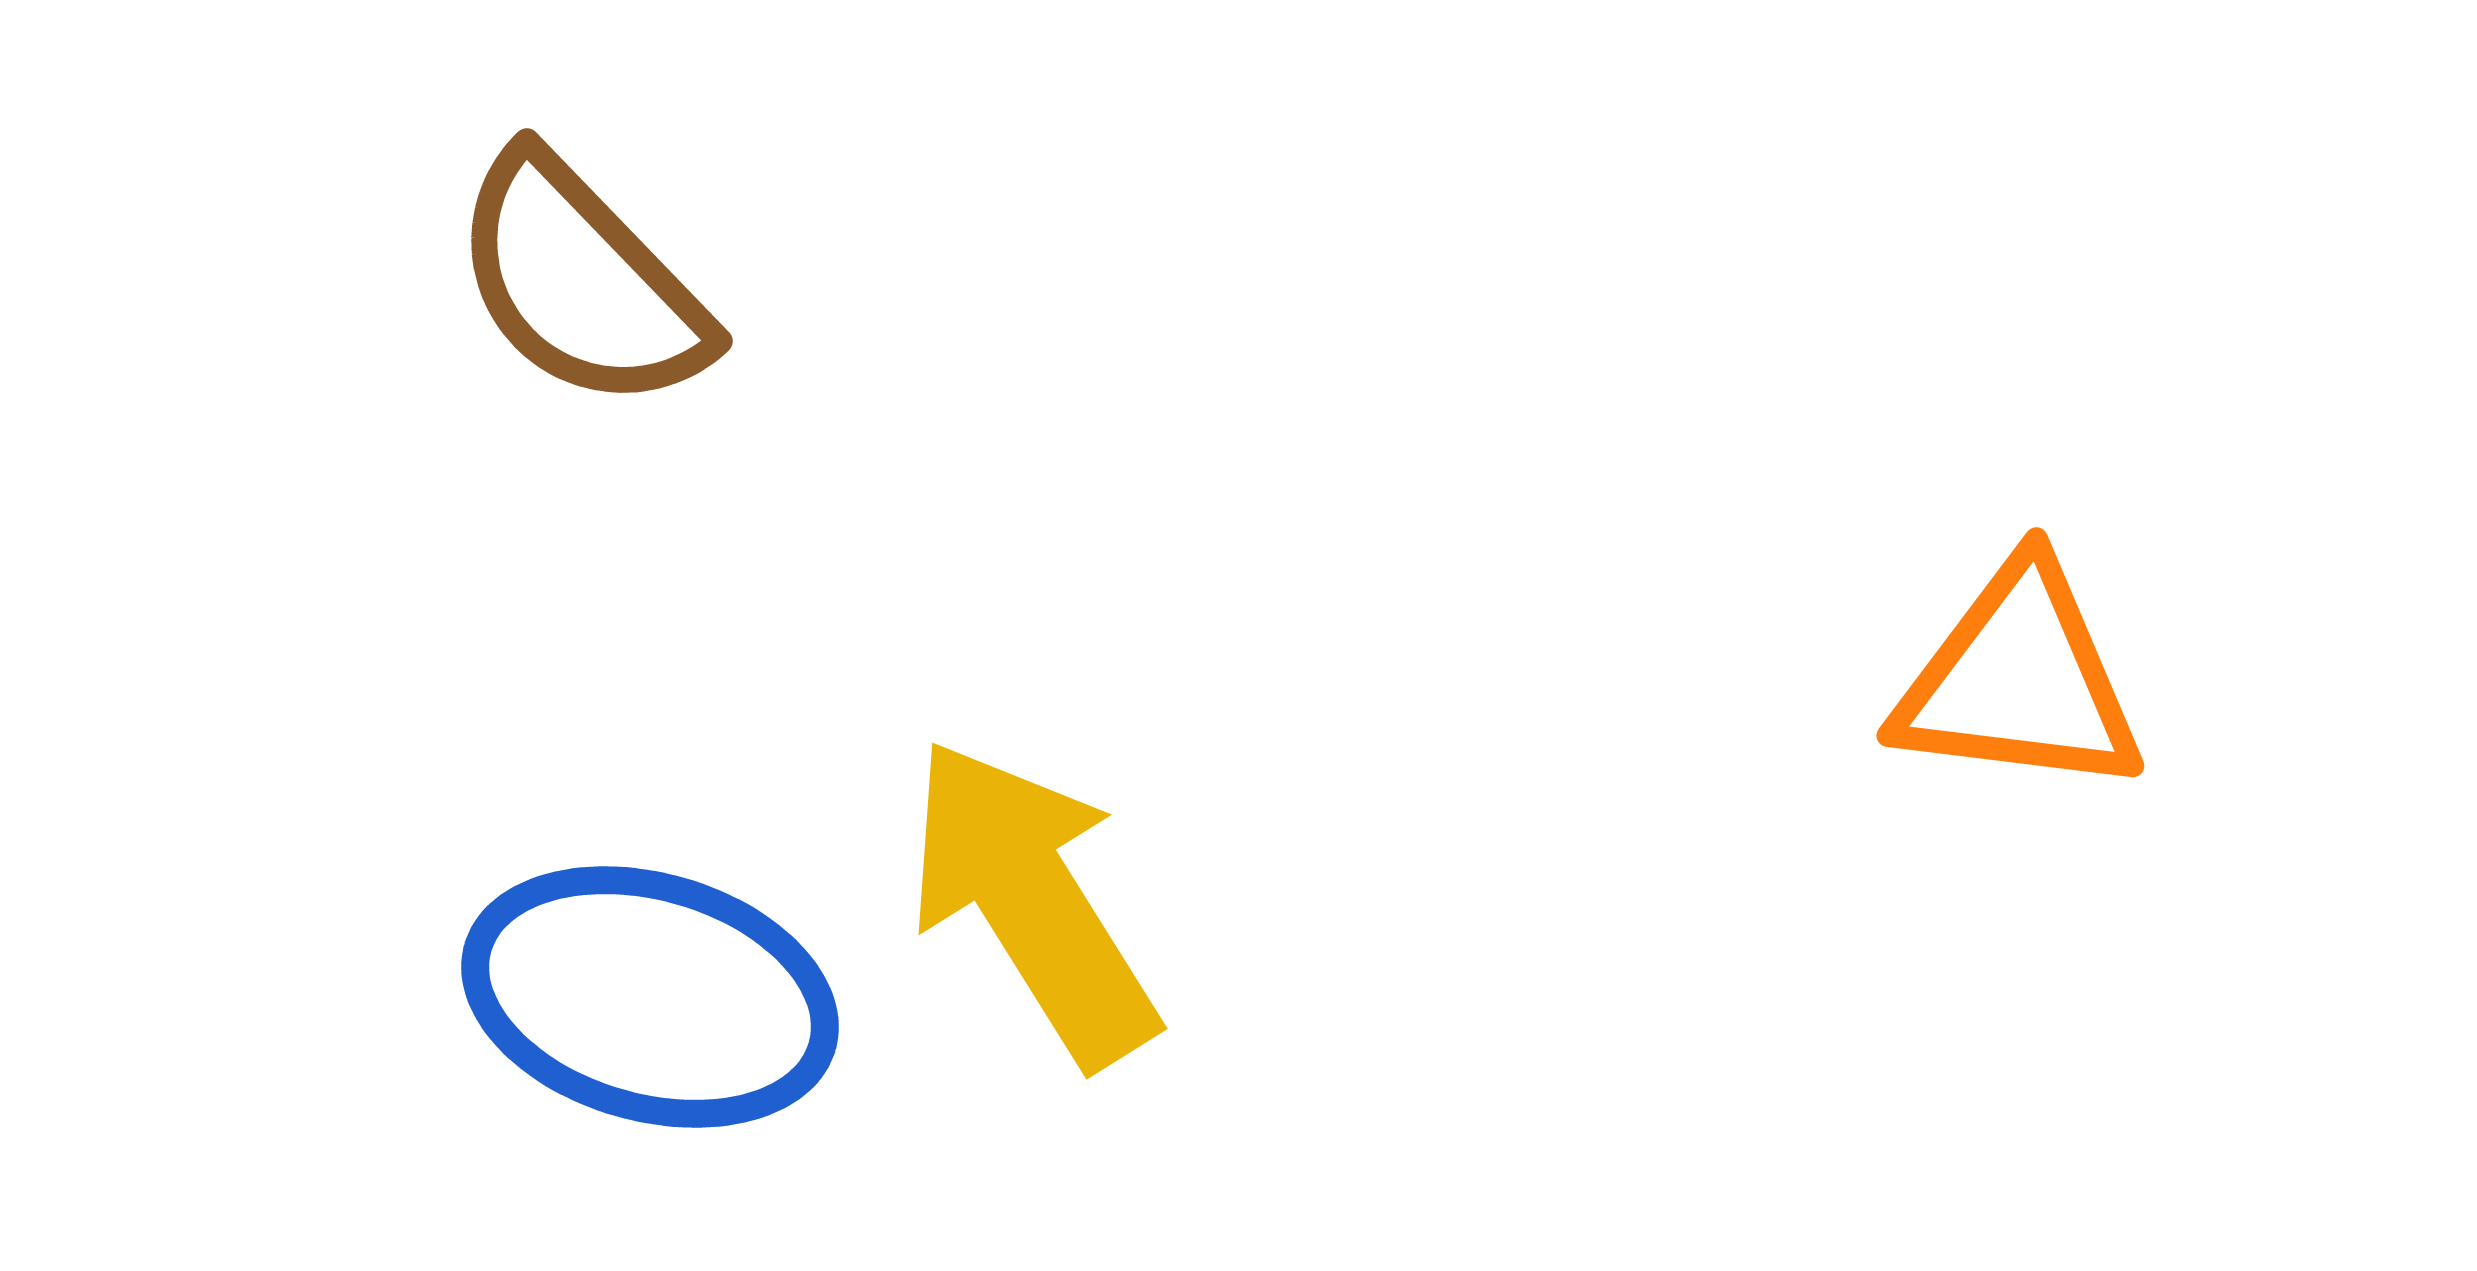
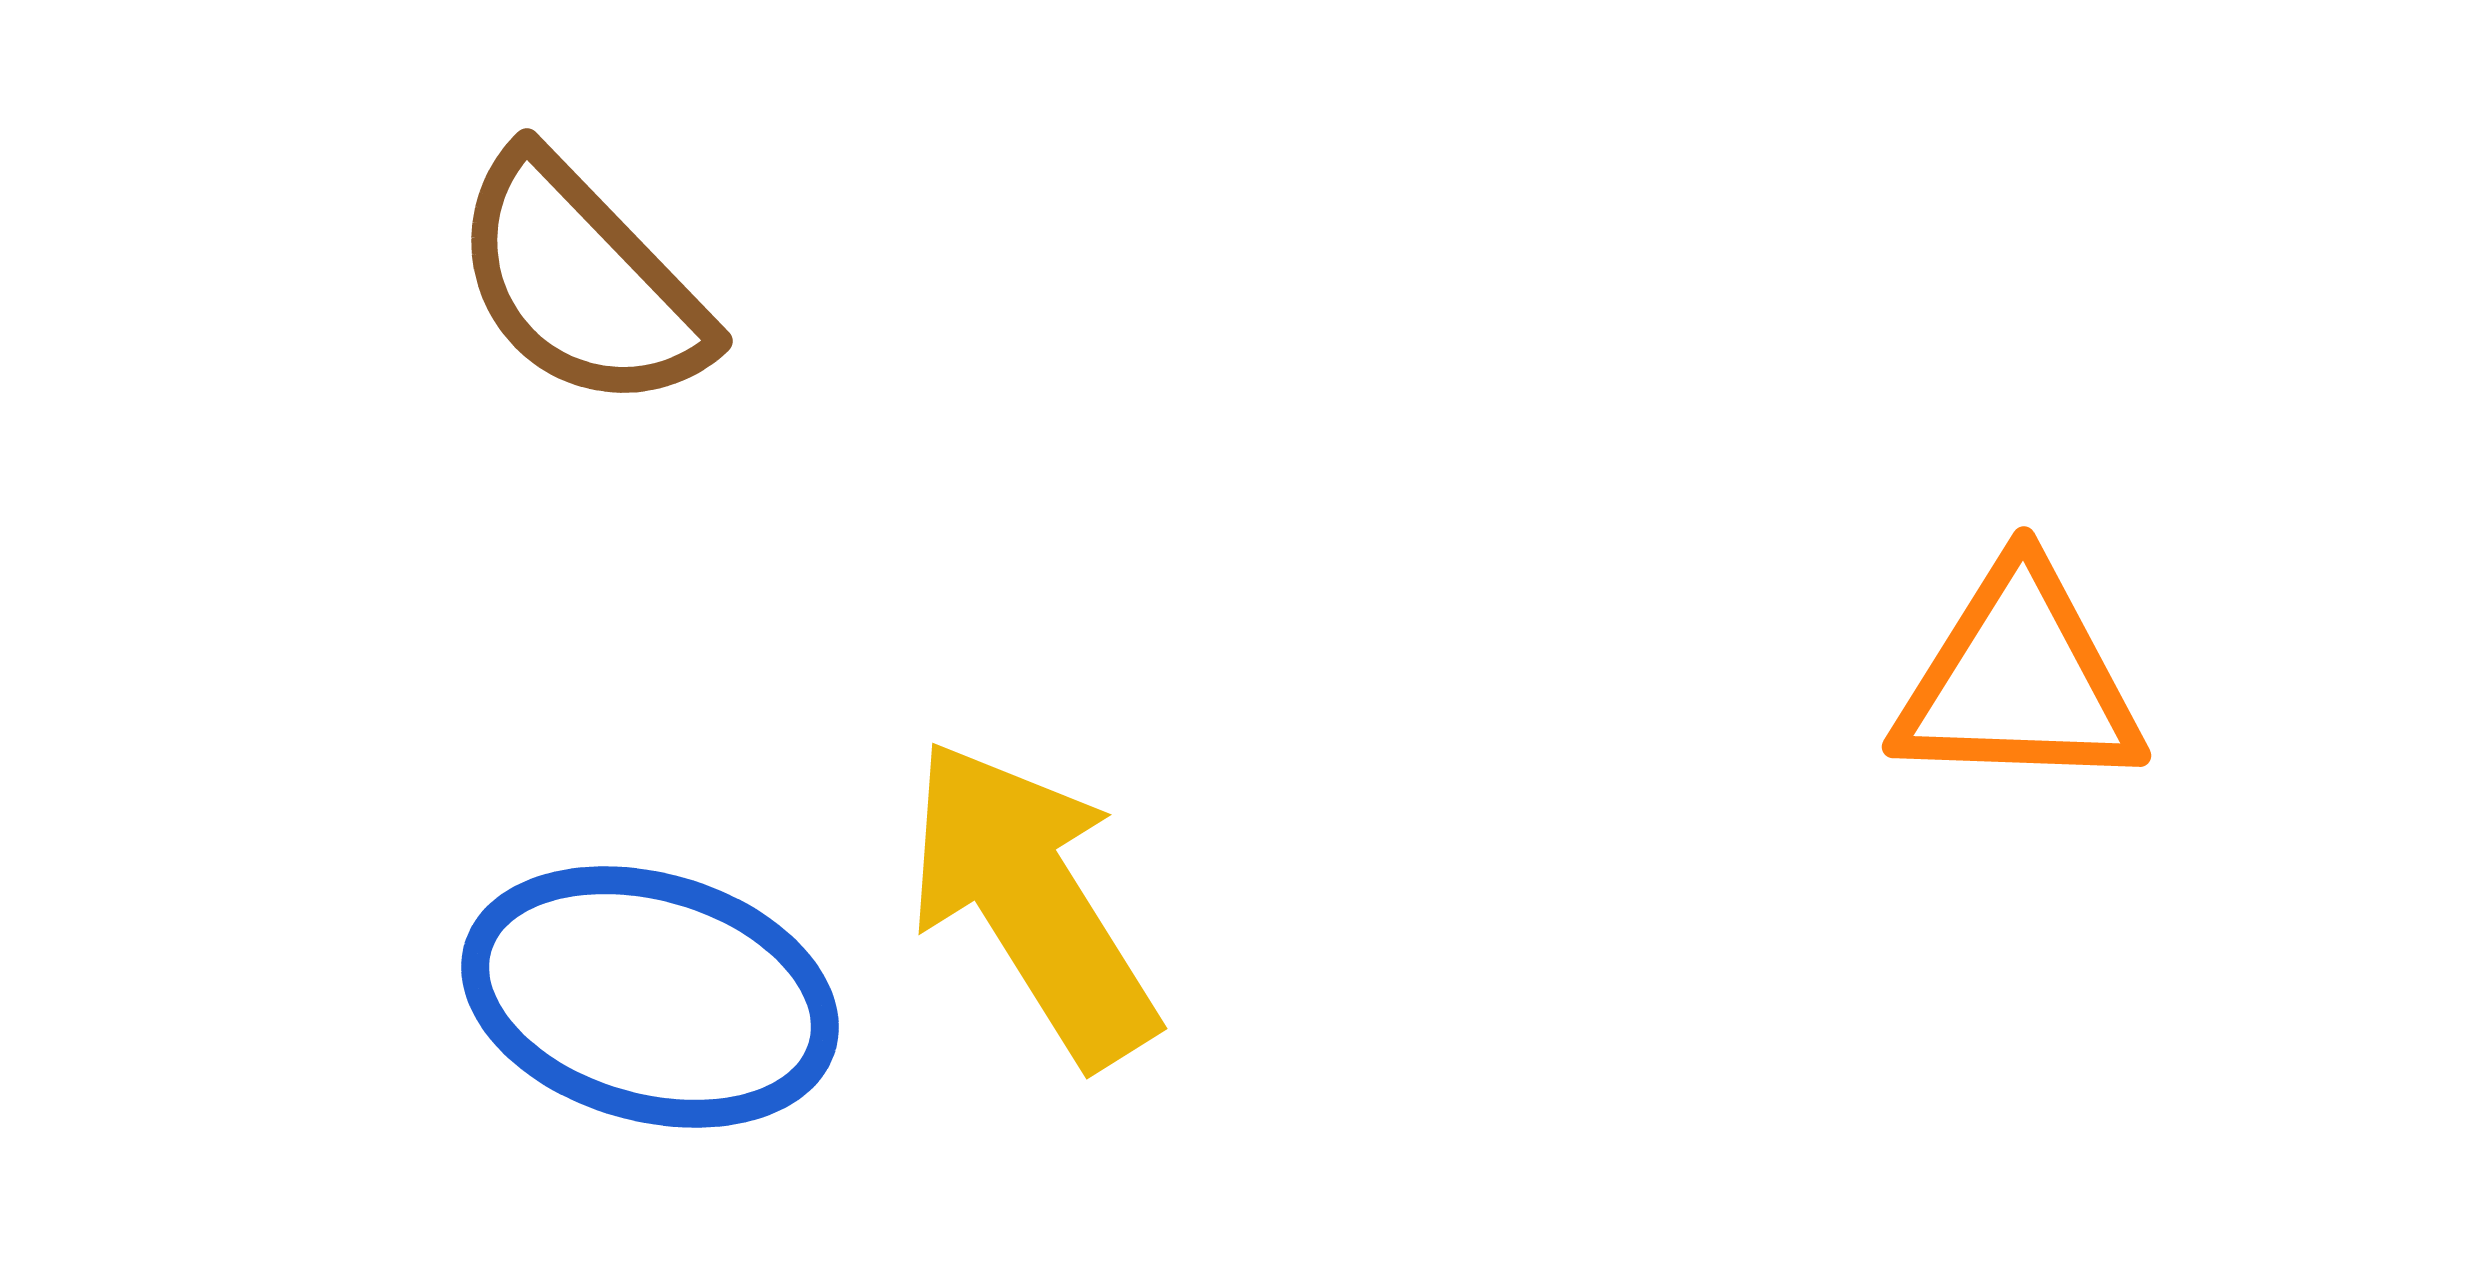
orange triangle: rotated 5 degrees counterclockwise
